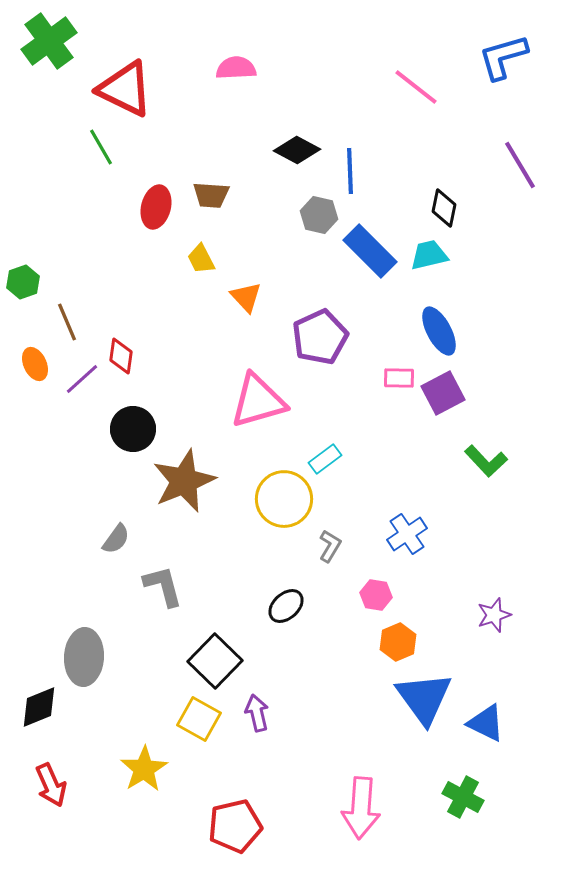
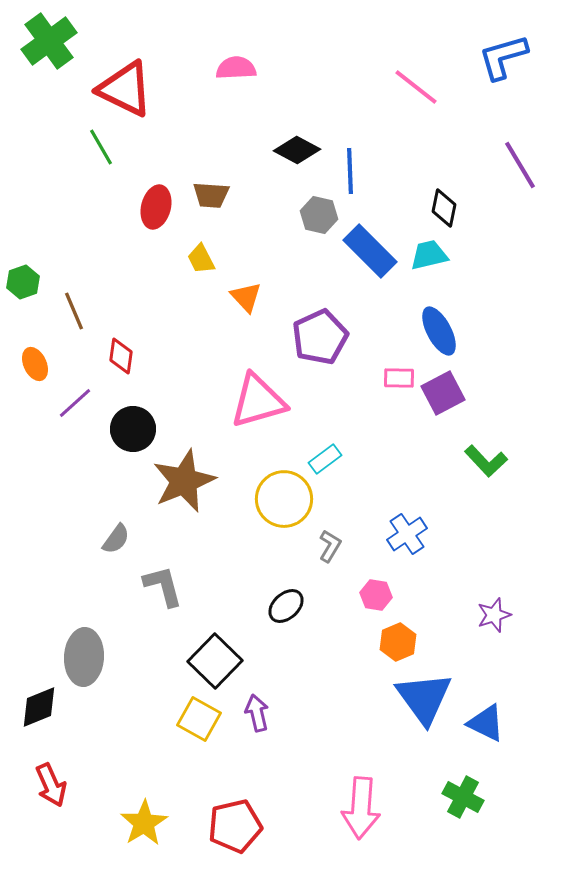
brown line at (67, 322): moved 7 px right, 11 px up
purple line at (82, 379): moved 7 px left, 24 px down
yellow star at (144, 769): moved 54 px down
